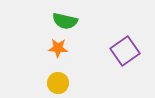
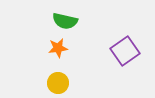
orange star: rotated 12 degrees counterclockwise
